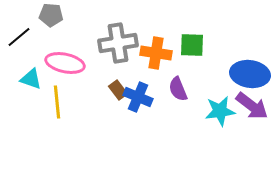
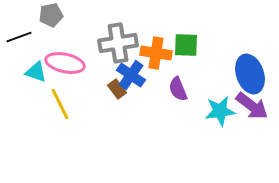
gray pentagon: rotated 15 degrees counterclockwise
black line: rotated 20 degrees clockwise
green square: moved 6 px left
blue ellipse: rotated 63 degrees clockwise
cyan triangle: moved 5 px right, 7 px up
brown rectangle: moved 1 px left, 1 px up
blue cross: moved 7 px left, 22 px up; rotated 12 degrees clockwise
yellow line: moved 3 px right, 2 px down; rotated 20 degrees counterclockwise
